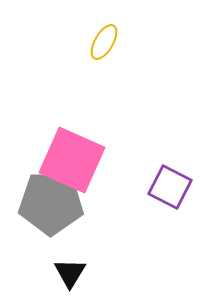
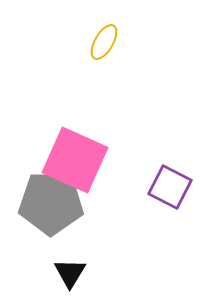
pink square: moved 3 px right
